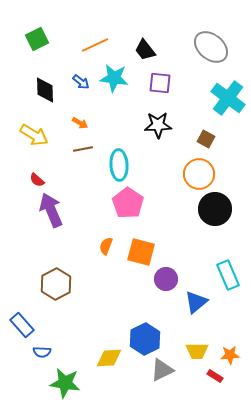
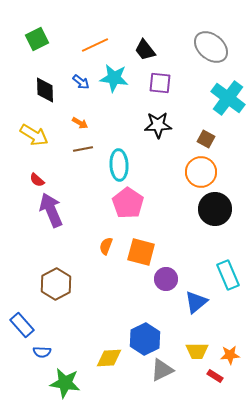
orange circle: moved 2 px right, 2 px up
